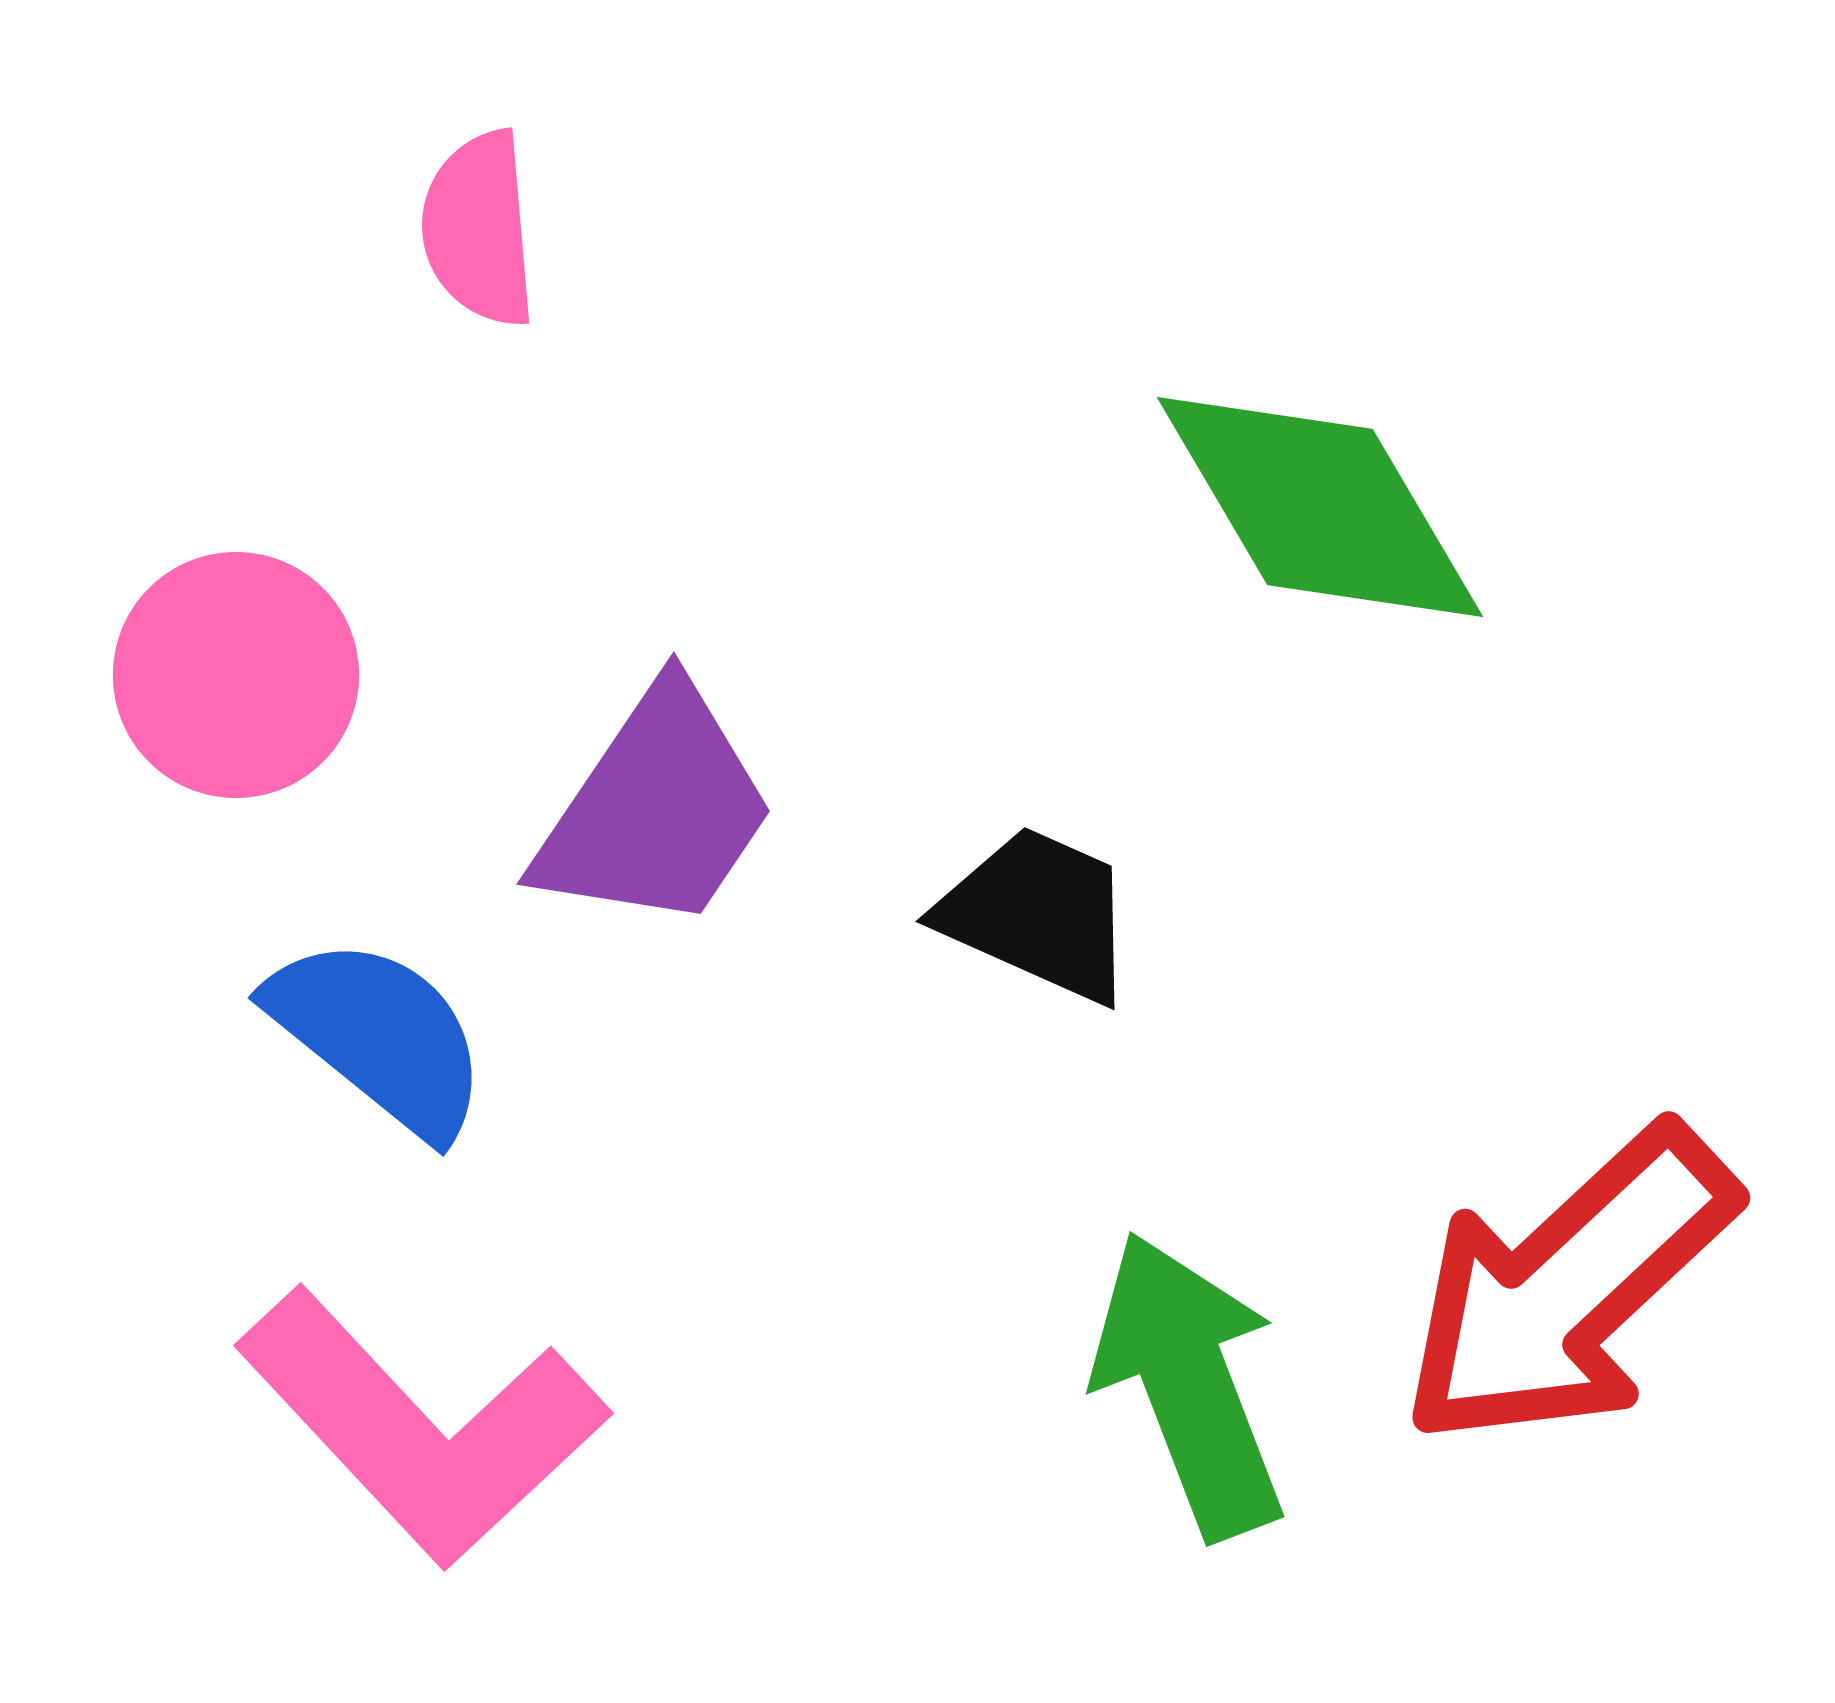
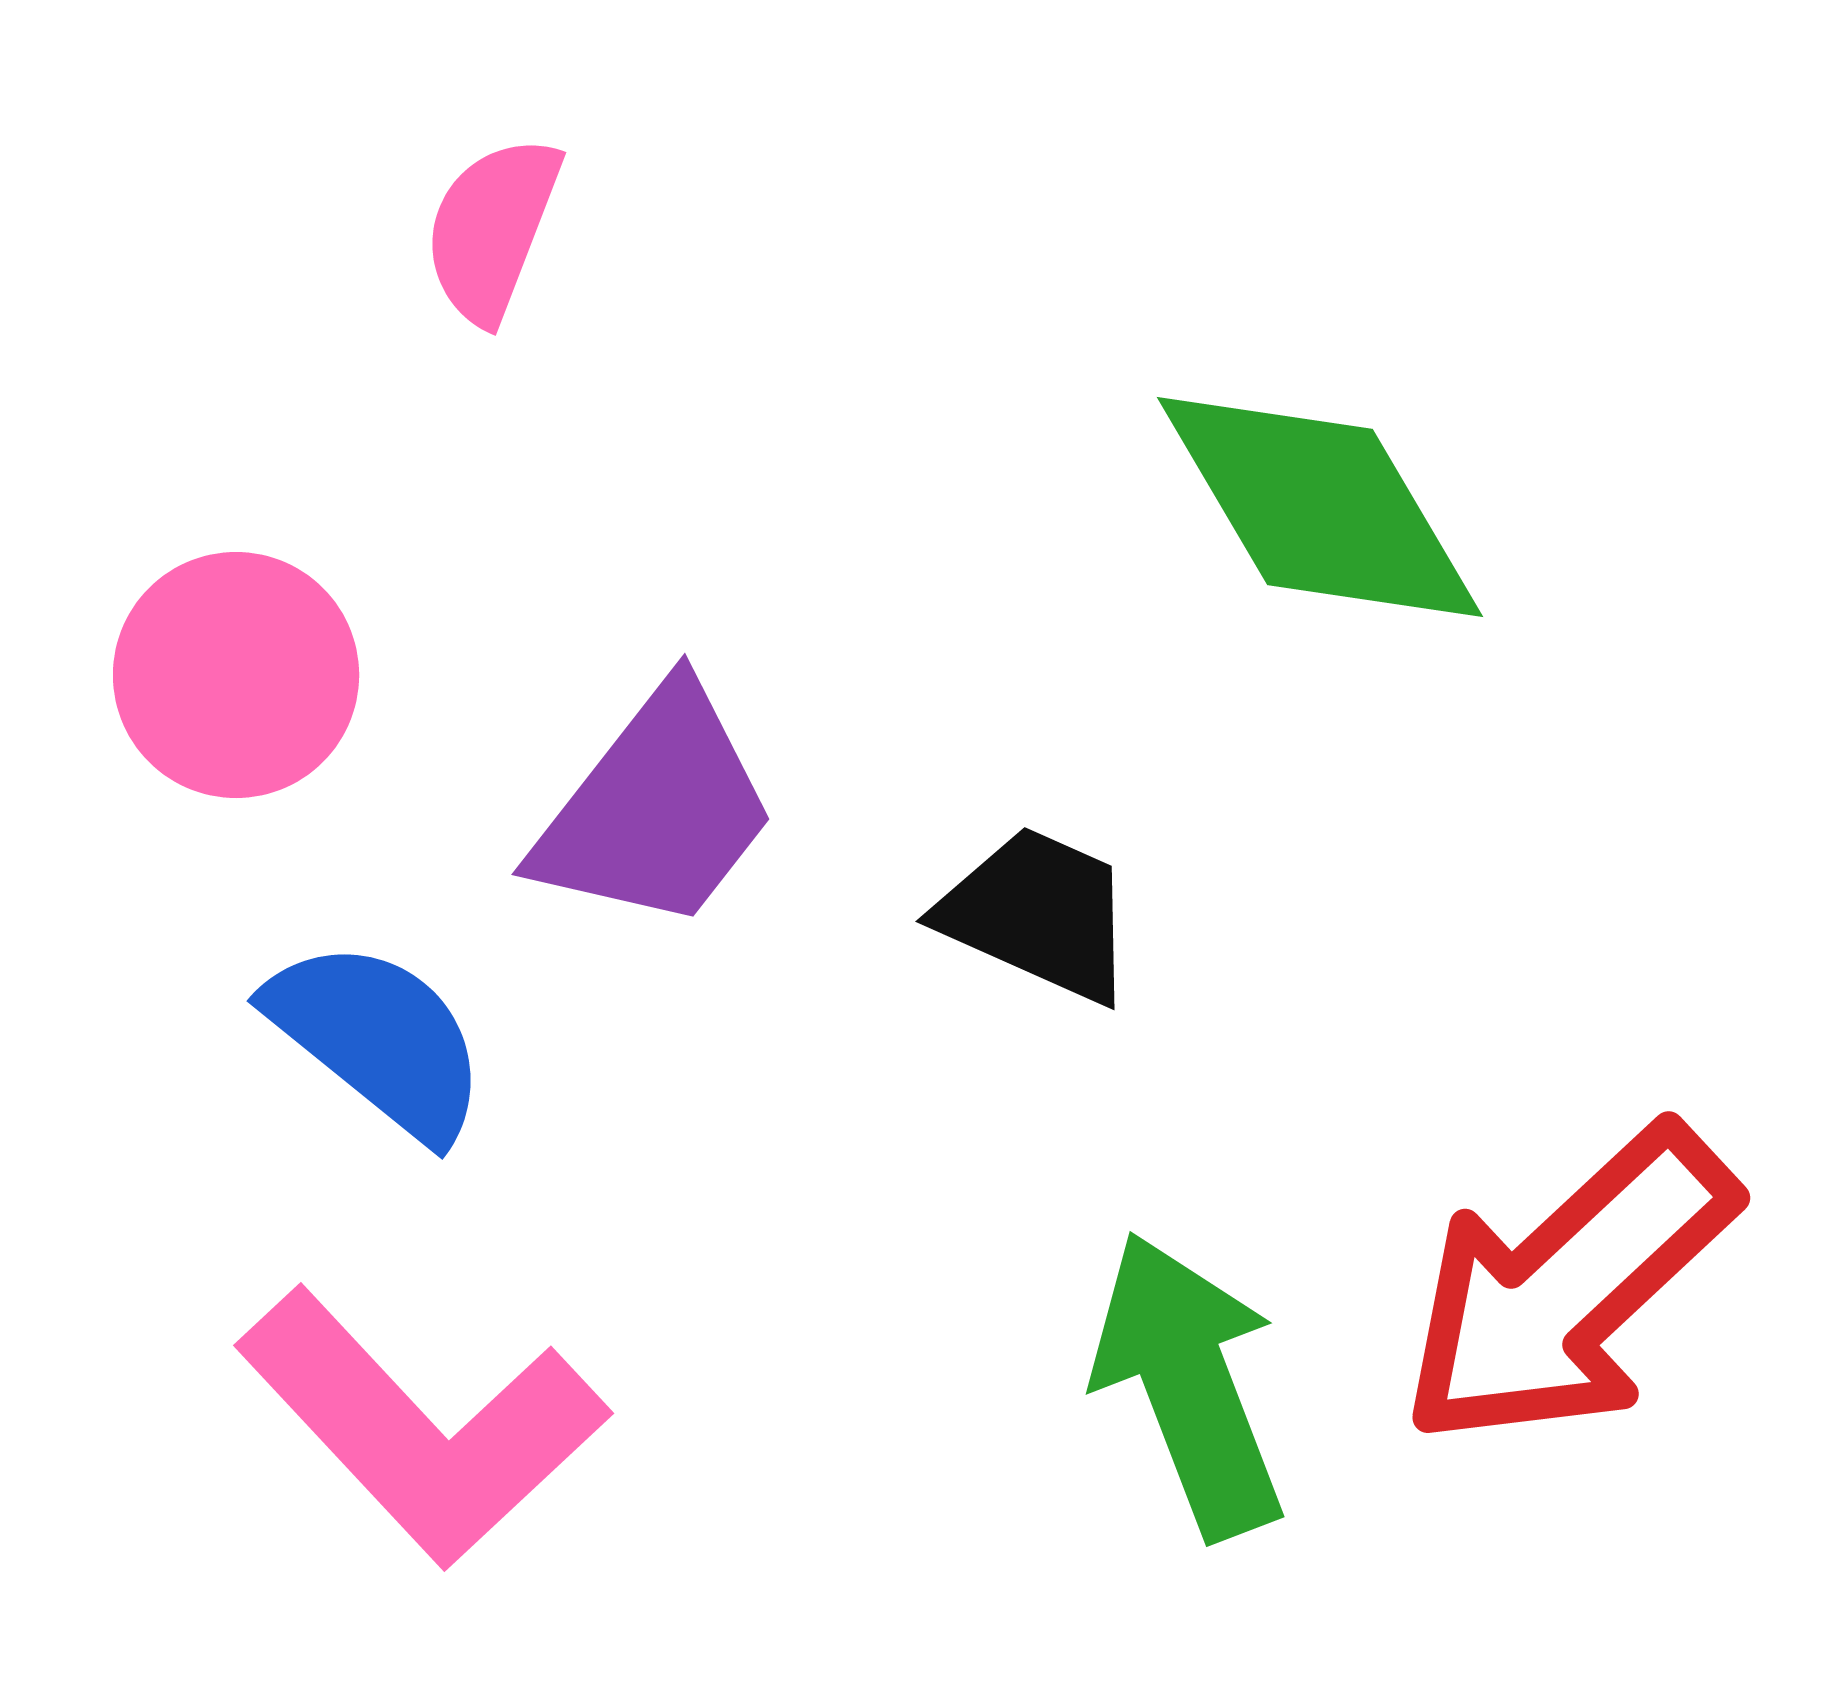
pink semicircle: moved 13 px right; rotated 26 degrees clockwise
purple trapezoid: rotated 4 degrees clockwise
blue semicircle: moved 1 px left, 3 px down
